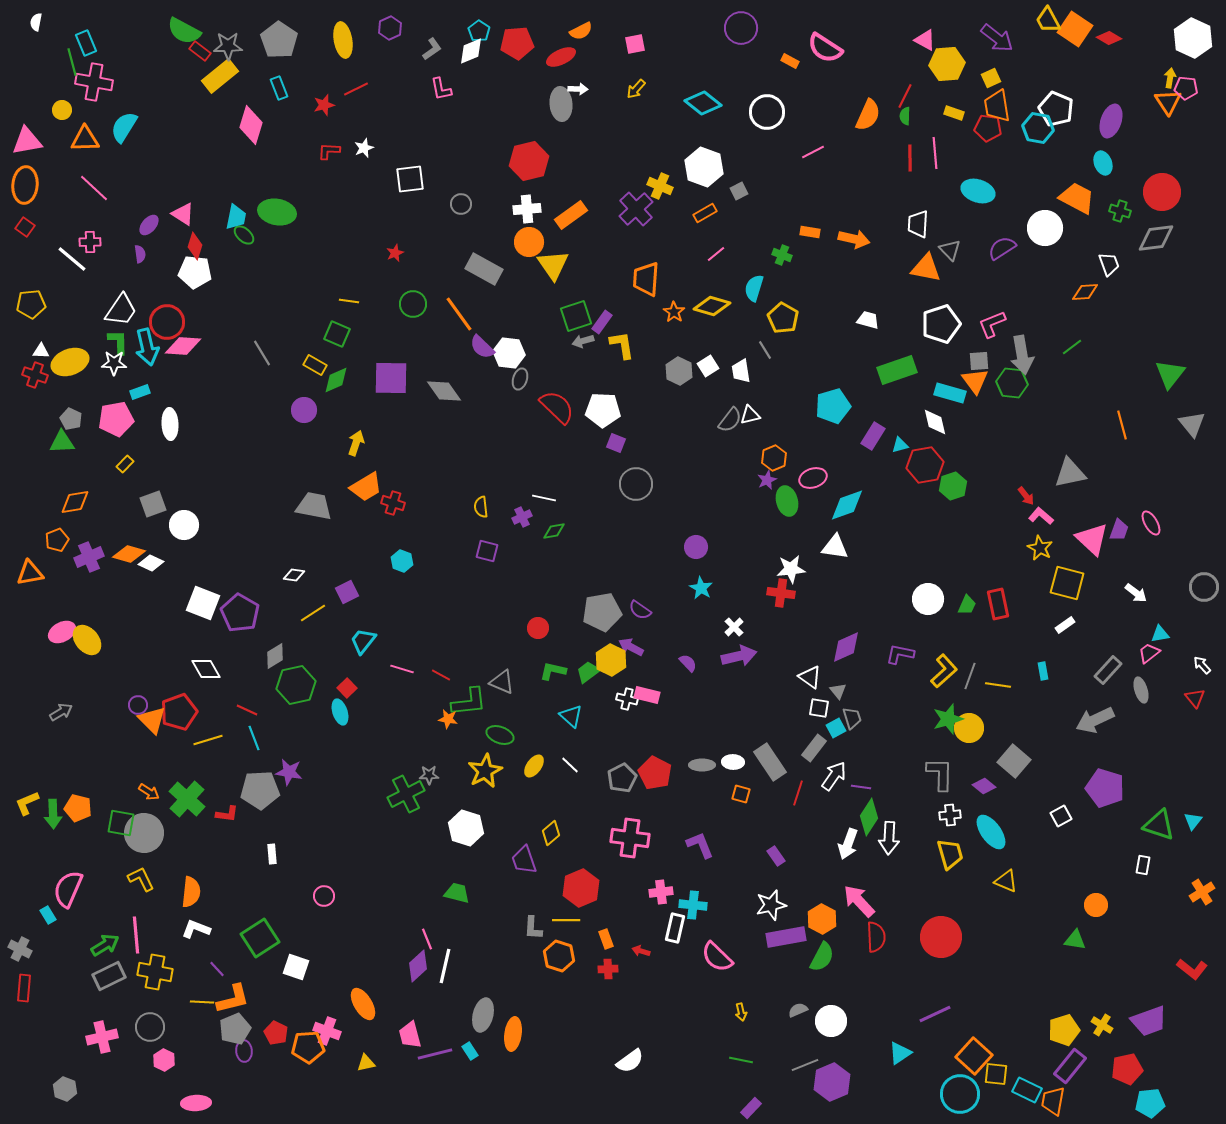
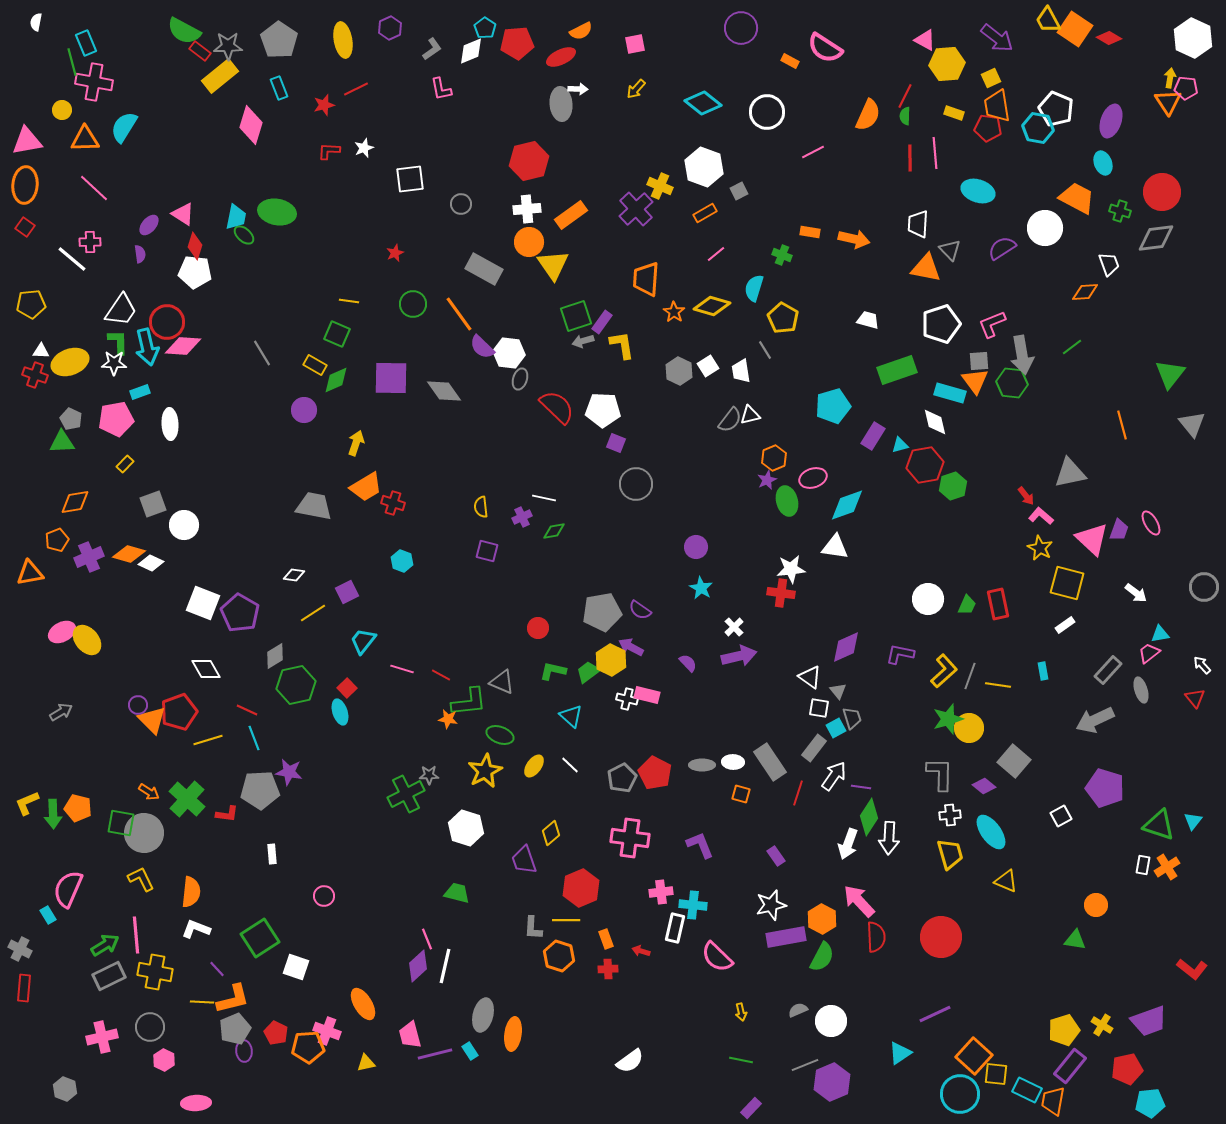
cyan pentagon at (479, 31): moved 6 px right, 3 px up
orange cross at (1202, 892): moved 35 px left, 25 px up
